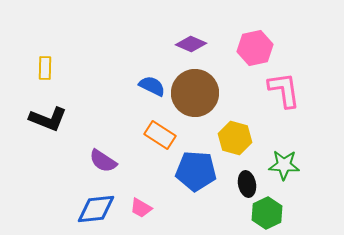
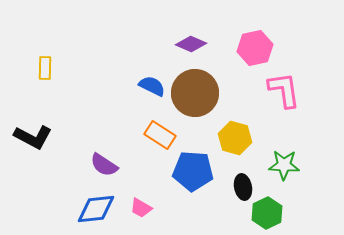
black L-shape: moved 15 px left, 18 px down; rotated 6 degrees clockwise
purple semicircle: moved 1 px right, 4 px down
blue pentagon: moved 3 px left
black ellipse: moved 4 px left, 3 px down
